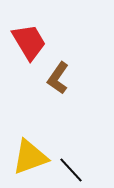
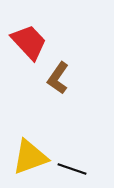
red trapezoid: rotated 12 degrees counterclockwise
black line: moved 1 px right, 1 px up; rotated 28 degrees counterclockwise
